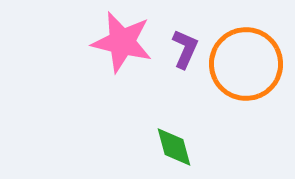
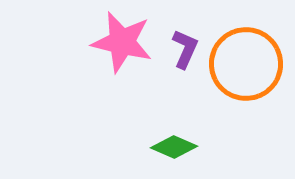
green diamond: rotated 51 degrees counterclockwise
